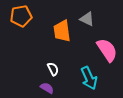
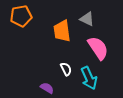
pink semicircle: moved 9 px left, 2 px up
white semicircle: moved 13 px right
